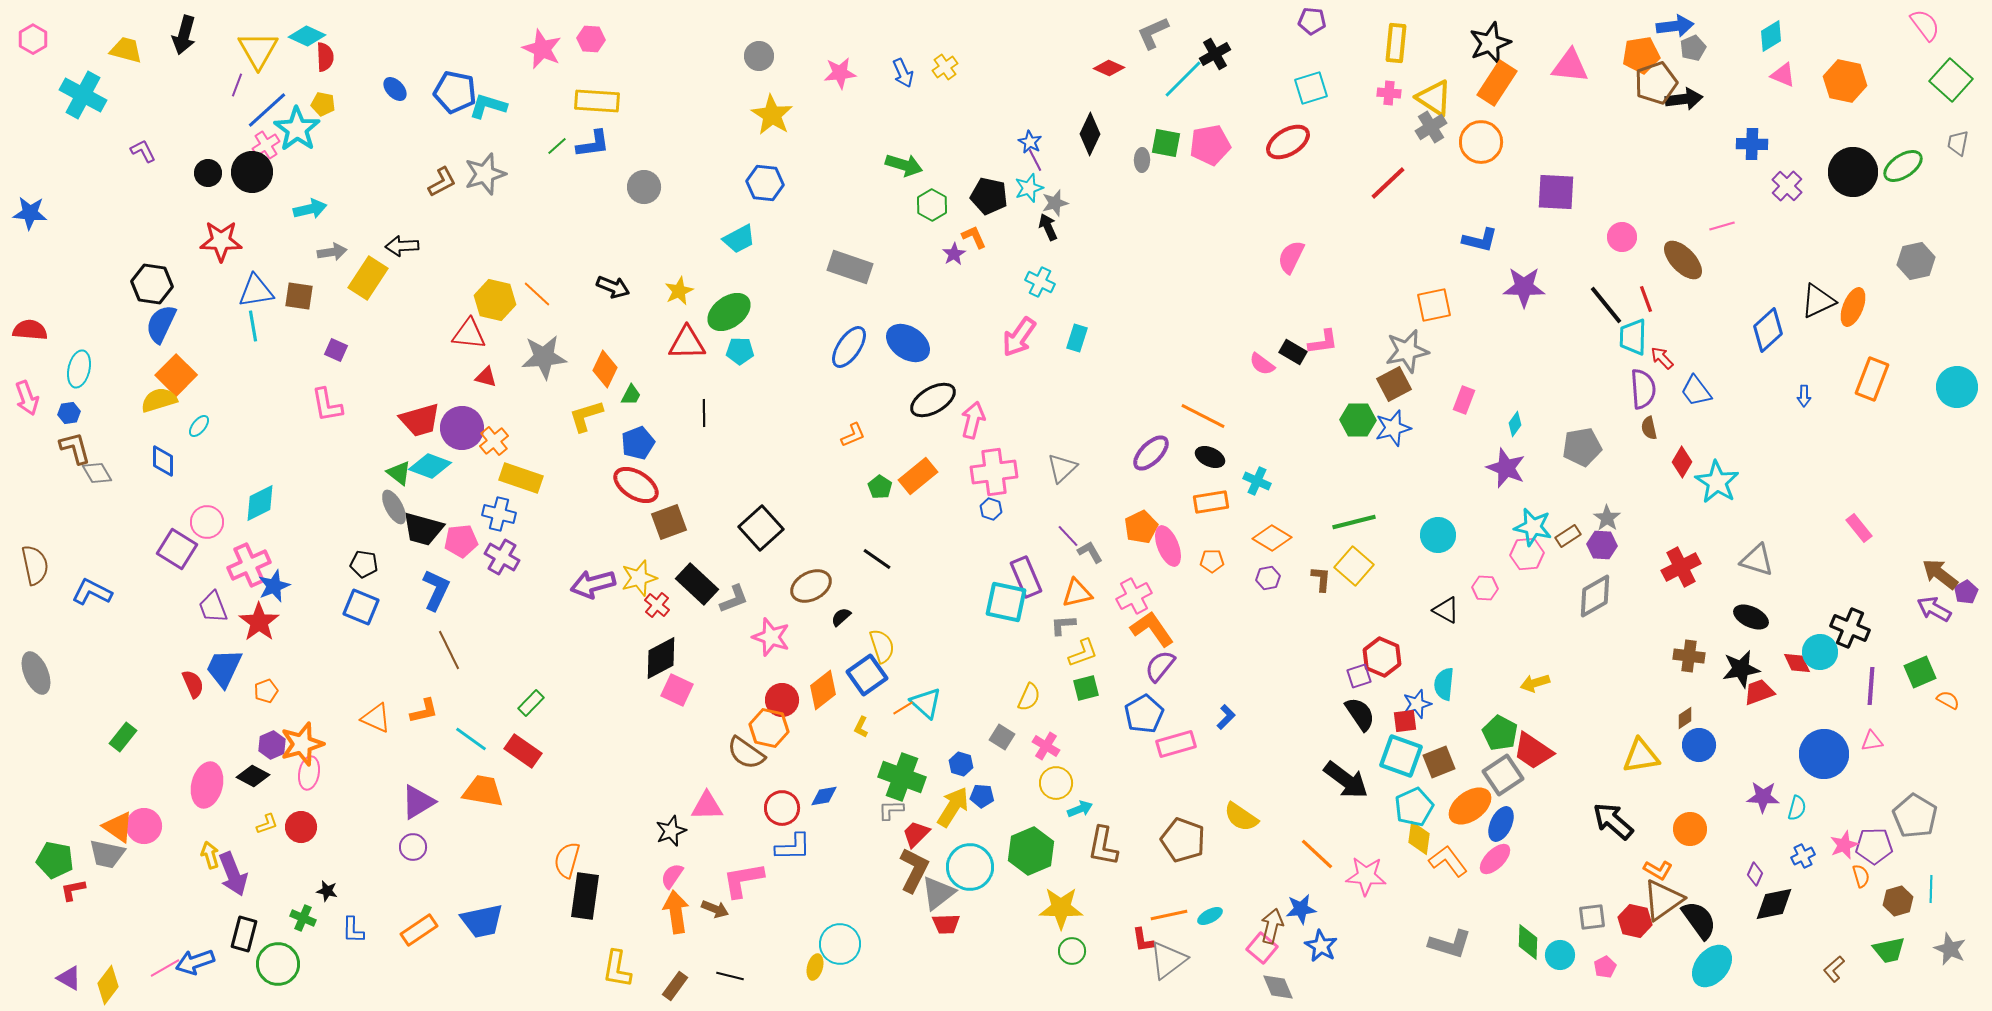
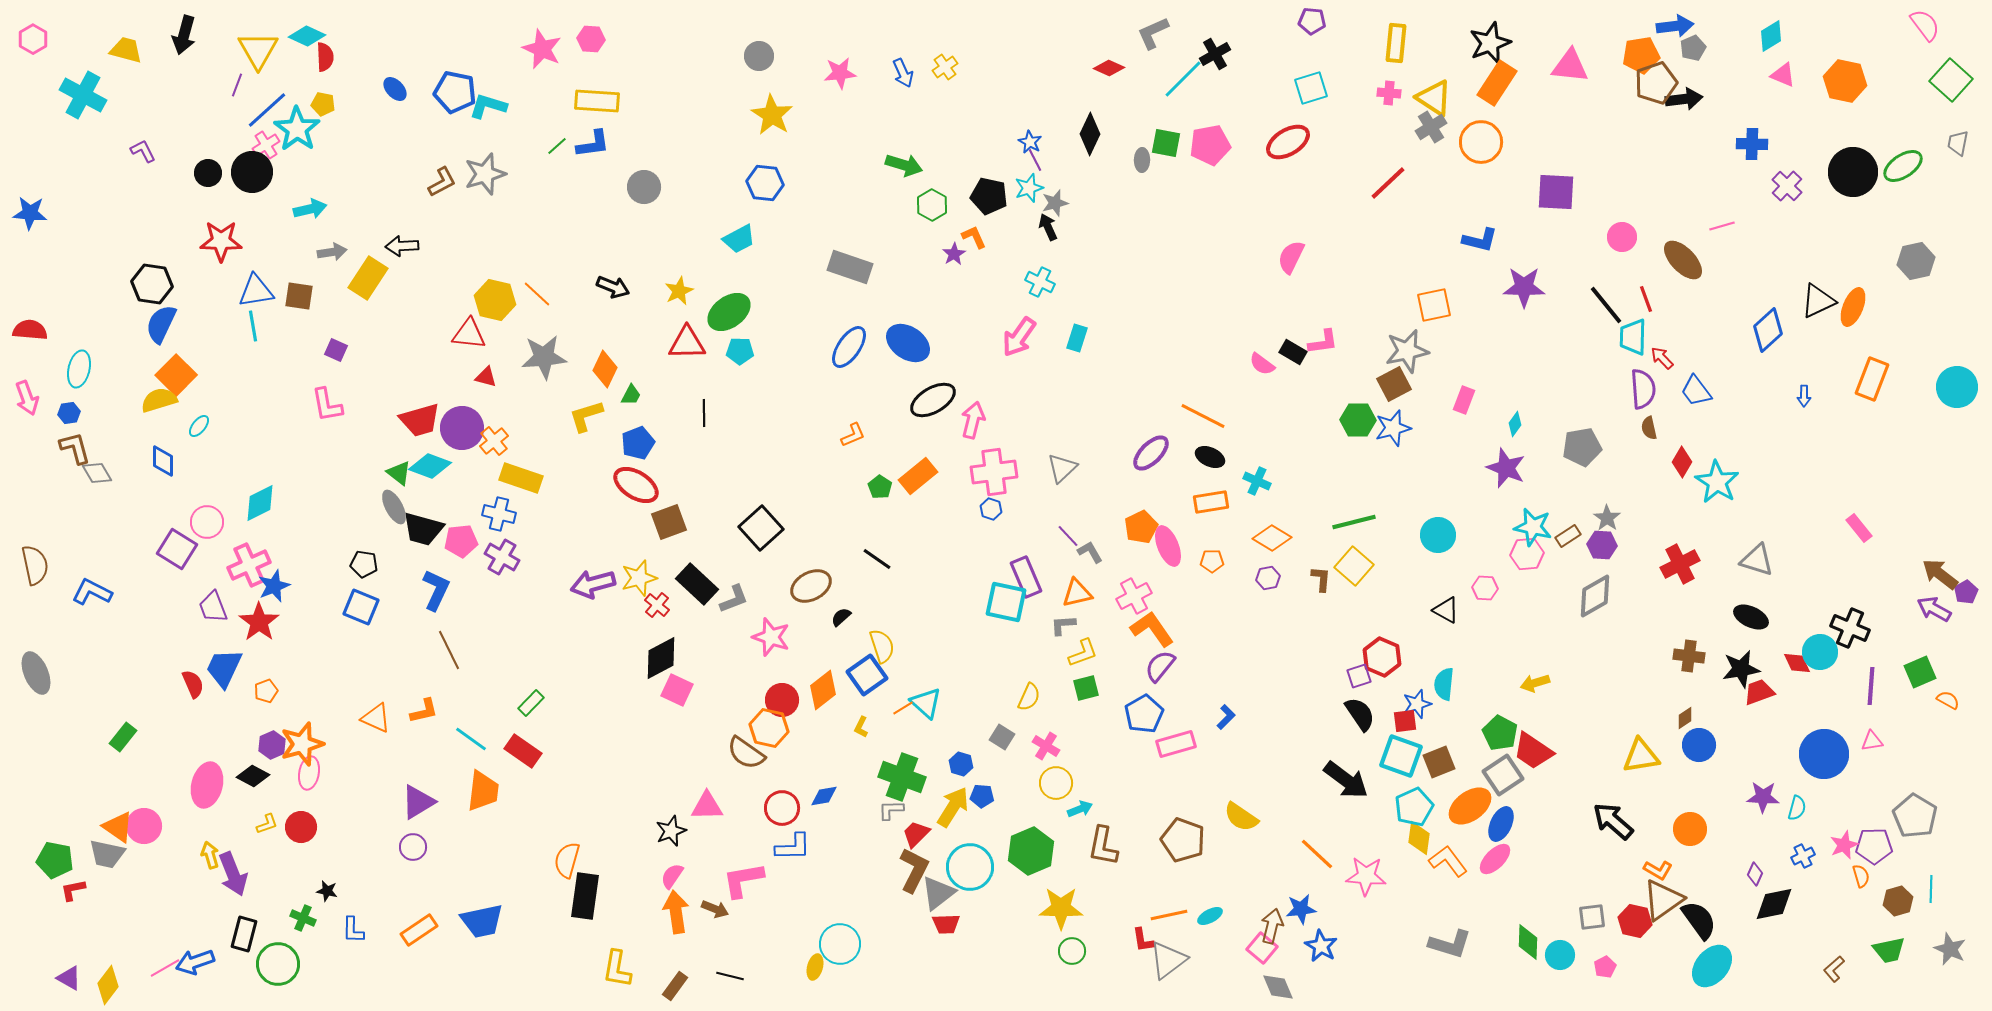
red cross at (1681, 567): moved 1 px left, 3 px up
orange trapezoid at (483, 791): rotated 87 degrees clockwise
